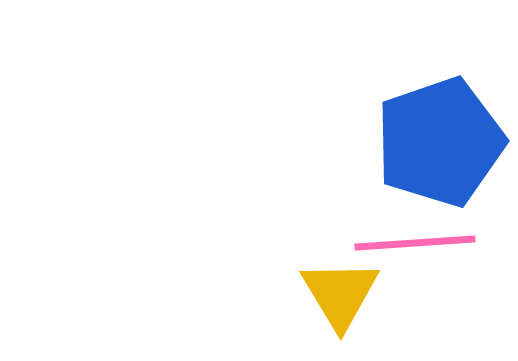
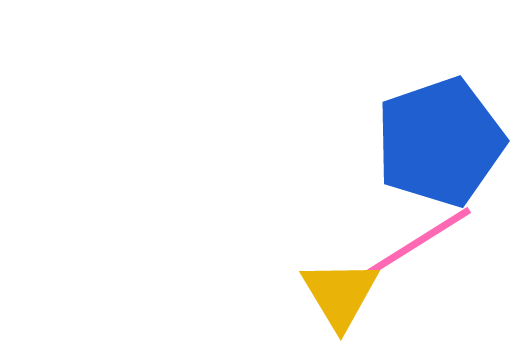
pink line: moved 3 px right, 1 px up; rotated 28 degrees counterclockwise
